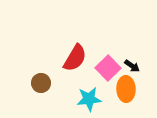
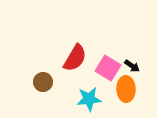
pink square: rotated 15 degrees counterclockwise
brown circle: moved 2 px right, 1 px up
